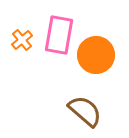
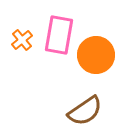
brown semicircle: rotated 105 degrees clockwise
